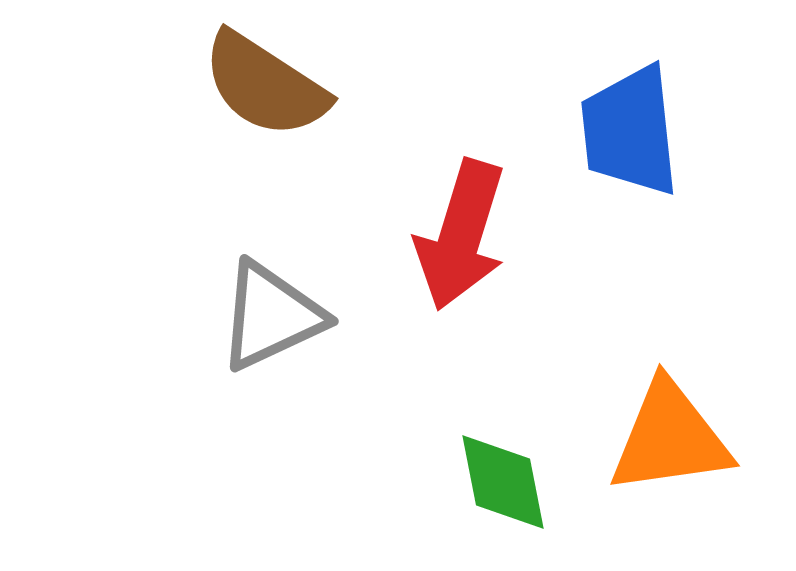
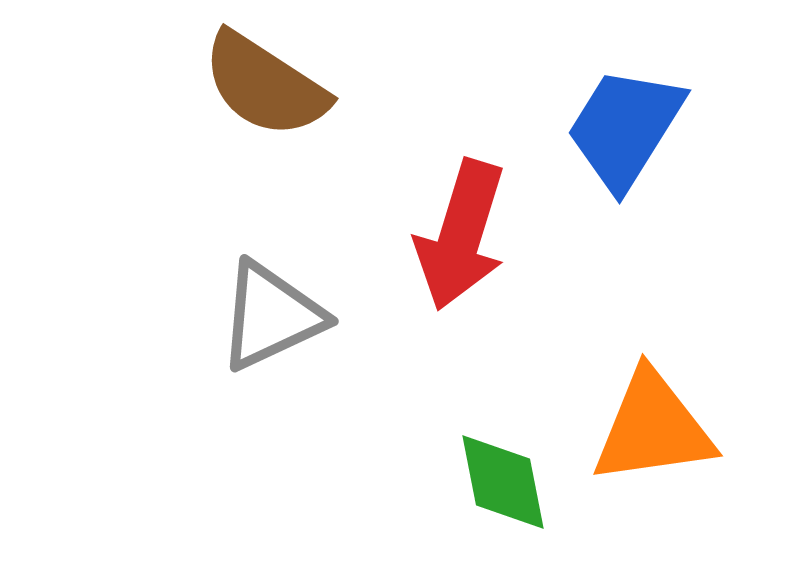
blue trapezoid: moved 5 px left, 3 px up; rotated 38 degrees clockwise
orange triangle: moved 17 px left, 10 px up
